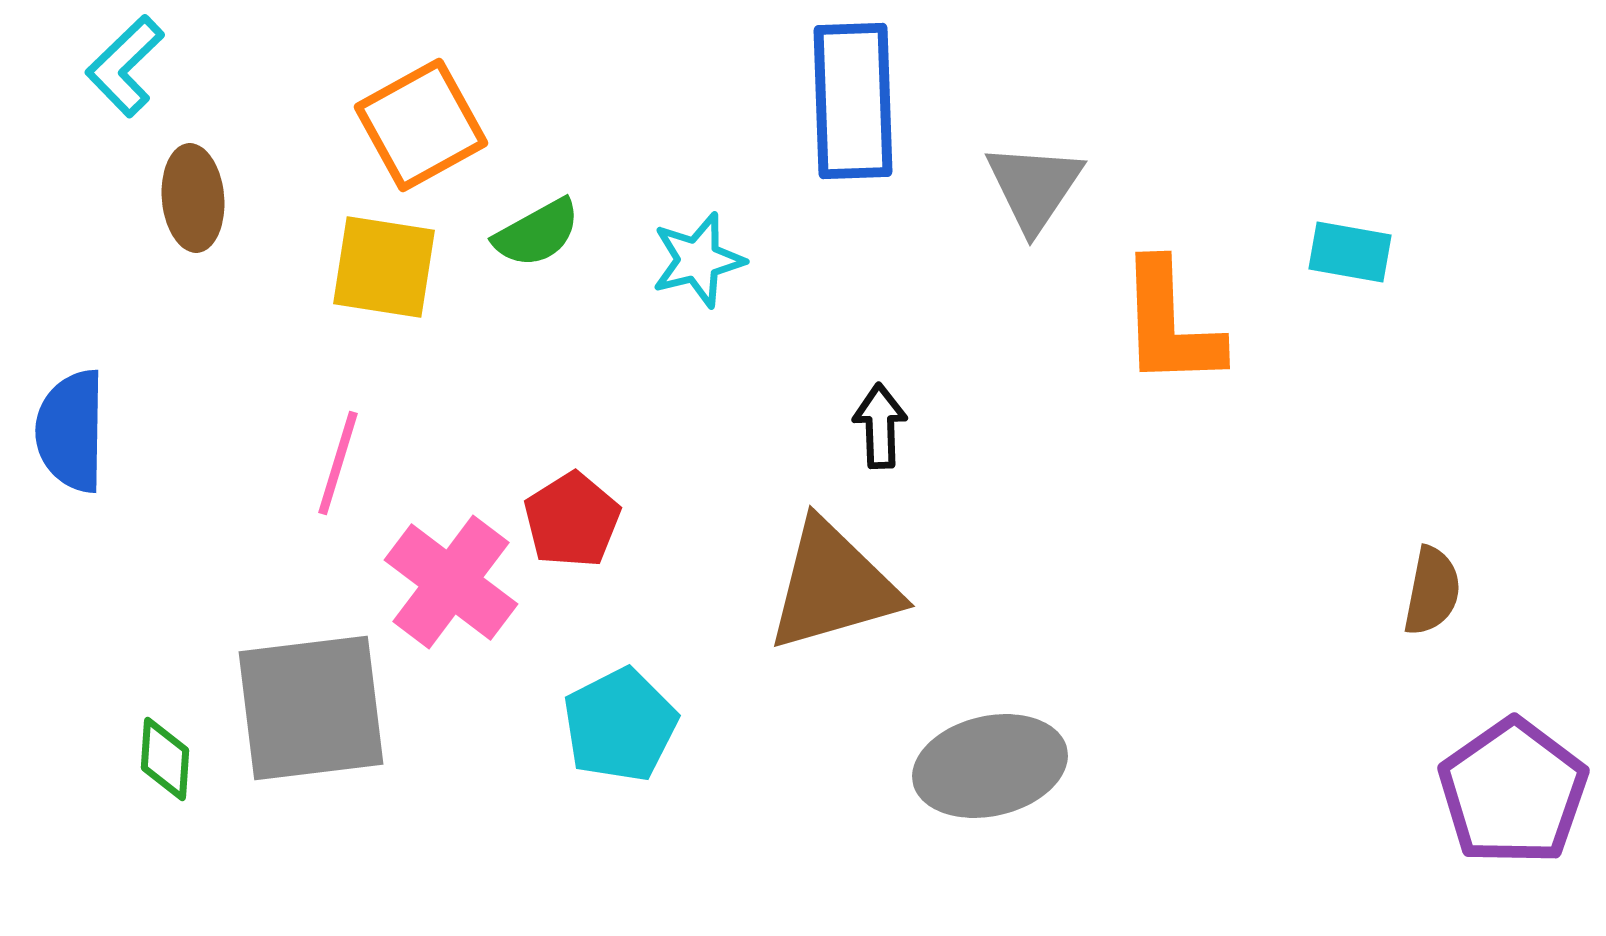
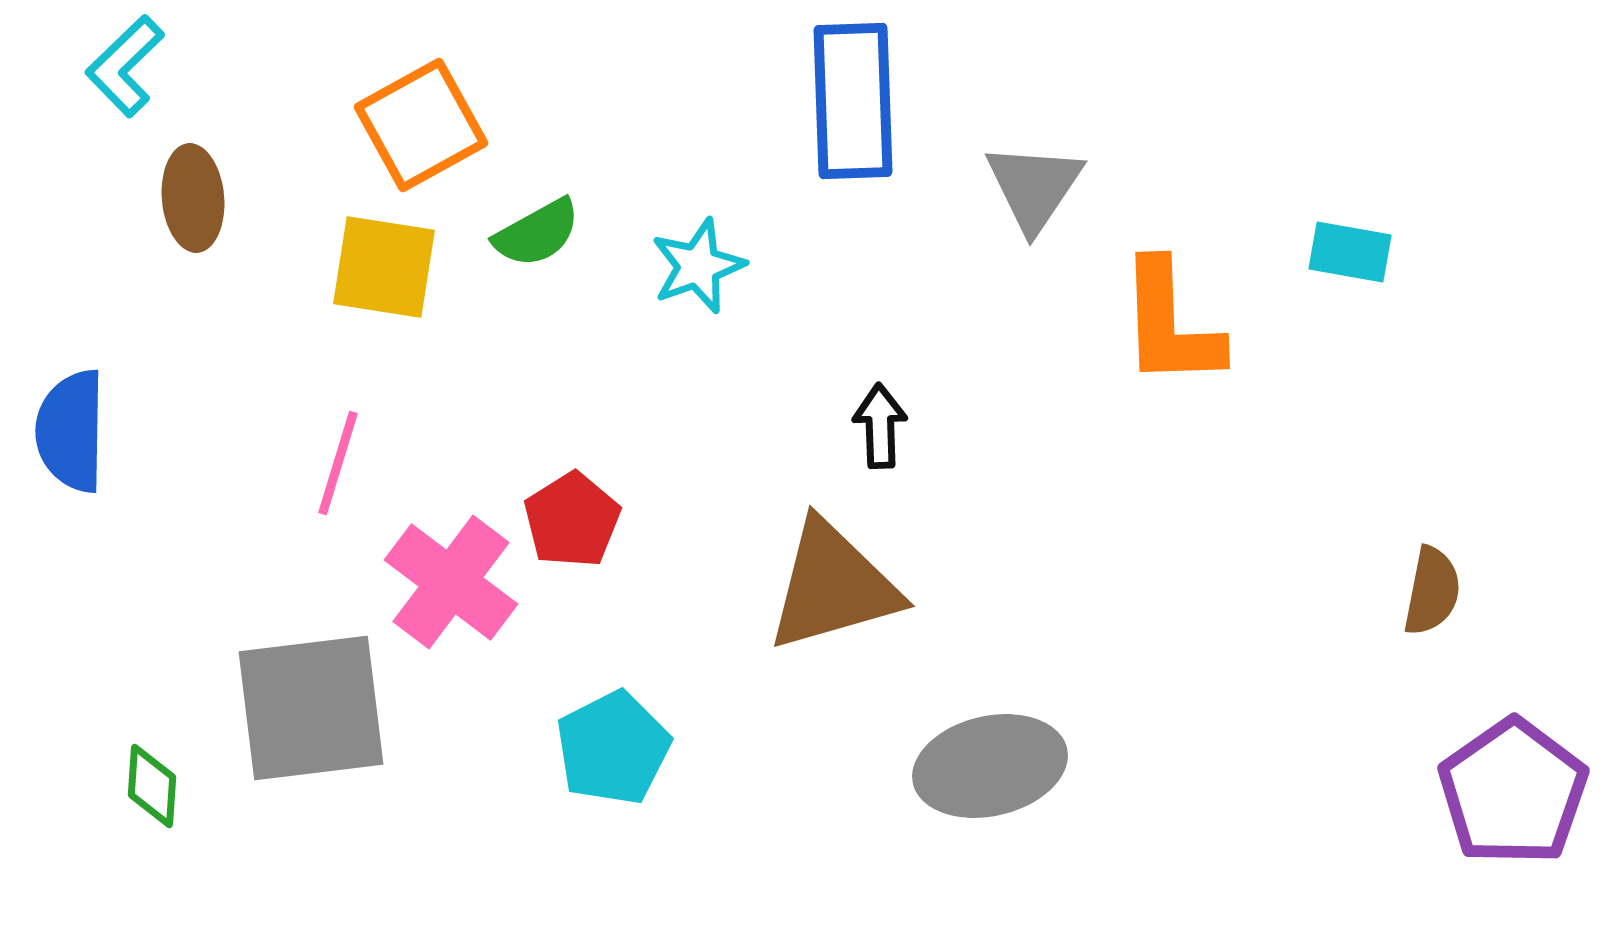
cyan star: moved 6 px down; rotated 6 degrees counterclockwise
cyan pentagon: moved 7 px left, 23 px down
green diamond: moved 13 px left, 27 px down
